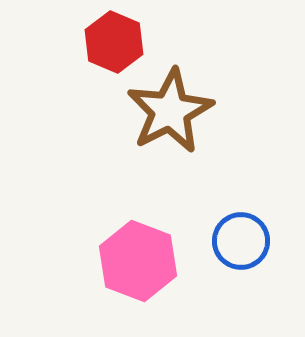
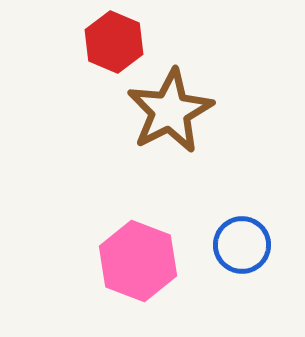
blue circle: moved 1 px right, 4 px down
